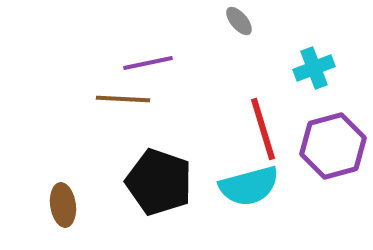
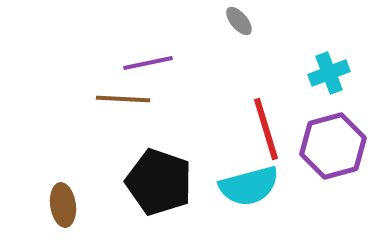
cyan cross: moved 15 px right, 5 px down
red line: moved 3 px right
